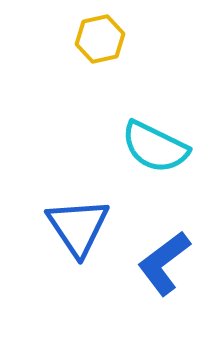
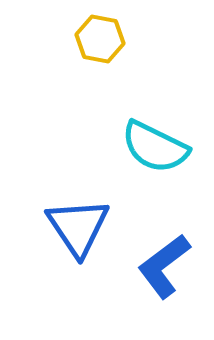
yellow hexagon: rotated 24 degrees clockwise
blue L-shape: moved 3 px down
